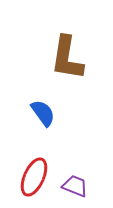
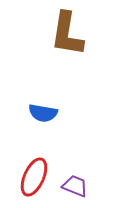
brown L-shape: moved 24 px up
blue semicircle: rotated 136 degrees clockwise
